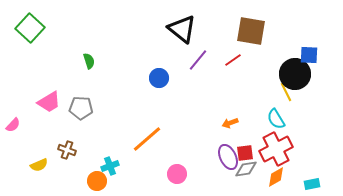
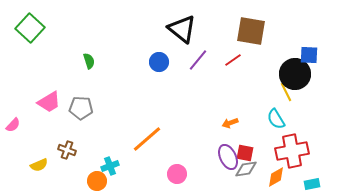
blue circle: moved 16 px up
red cross: moved 16 px right, 2 px down; rotated 16 degrees clockwise
red square: rotated 18 degrees clockwise
